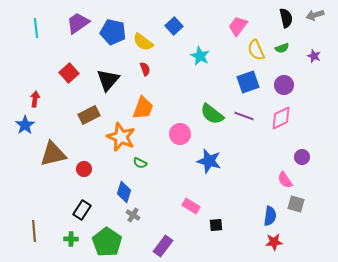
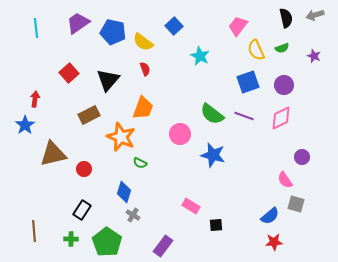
blue star at (209, 161): moved 4 px right, 6 px up
blue semicircle at (270, 216): rotated 42 degrees clockwise
